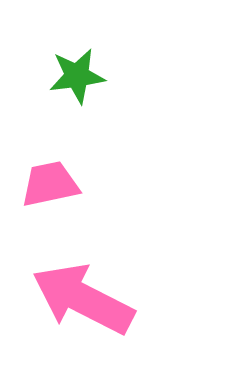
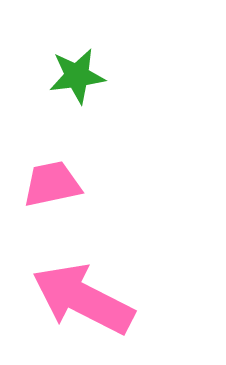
pink trapezoid: moved 2 px right
